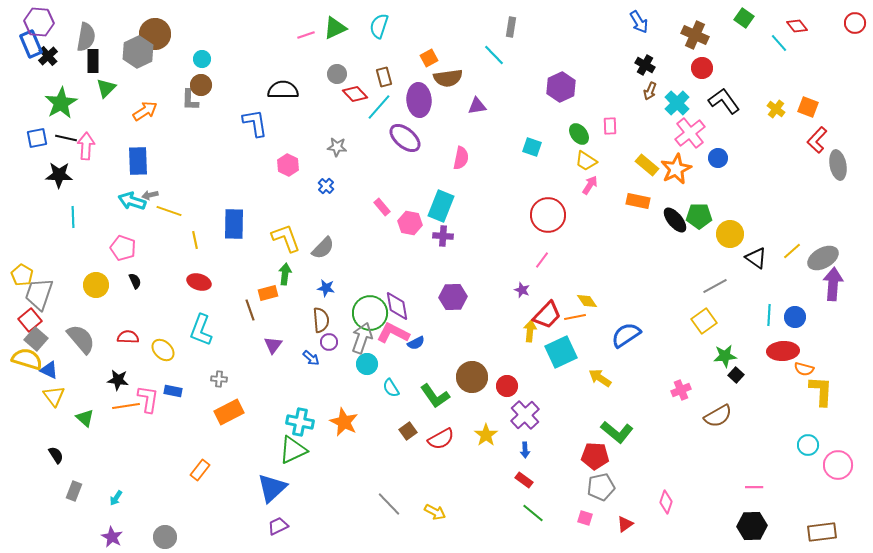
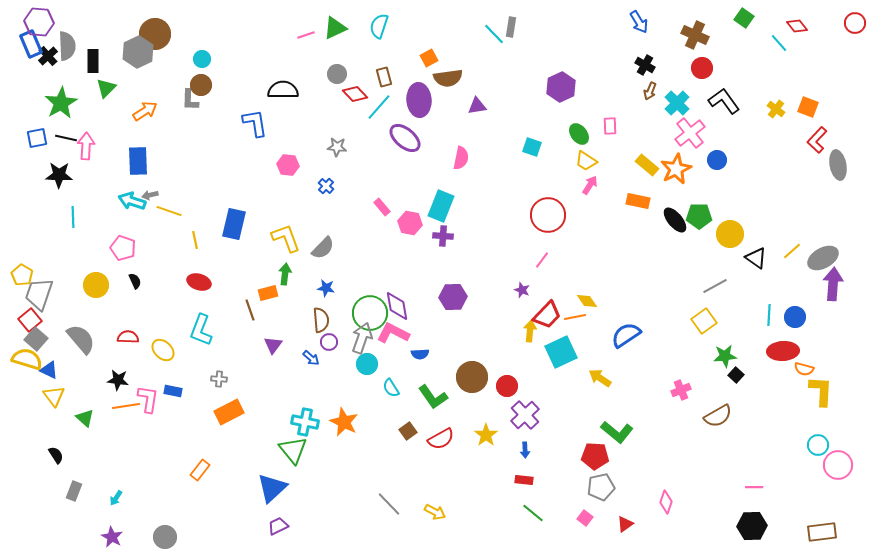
gray semicircle at (86, 37): moved 19 px left, 9 px down; rotated 12 degrees counterclockwise
cyan line at (494, 55): moved 21 px up
blue circle at (718, 158): moved 1 px left, 2 px down
pink hexagon at (288, 165): rotated 20 degrees counterclockwise
blue rectangle at (234, 224): rotated 12 degrees clockwise
blue semicircle at (416, 343): moved 4 px right, 11 px down; rotated 24 degrees clockwise
green L-shape at (435, 396): moved 2 px left, 1 px down
cyan cross at (300, 422): moved 5 px right
cyan circle at (808, 445): moved 10 px right
green triangle at (293, 450): rotated 44 degrees counterclockwise
red rectangle at (524, 480): rotated 30 degrees counterclockwise
pink square at (585, 518): rotated 21 degrees clockwise
